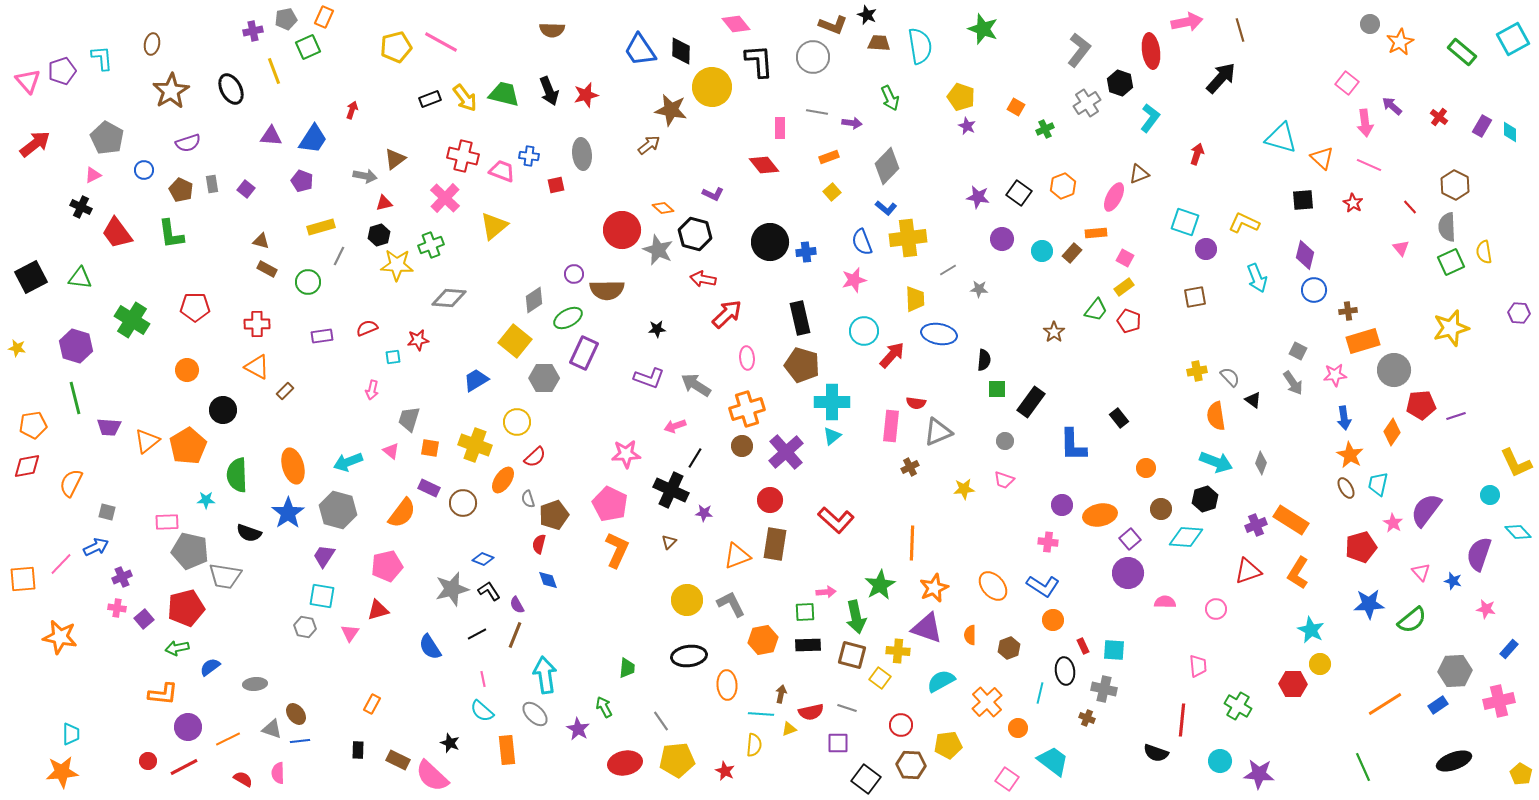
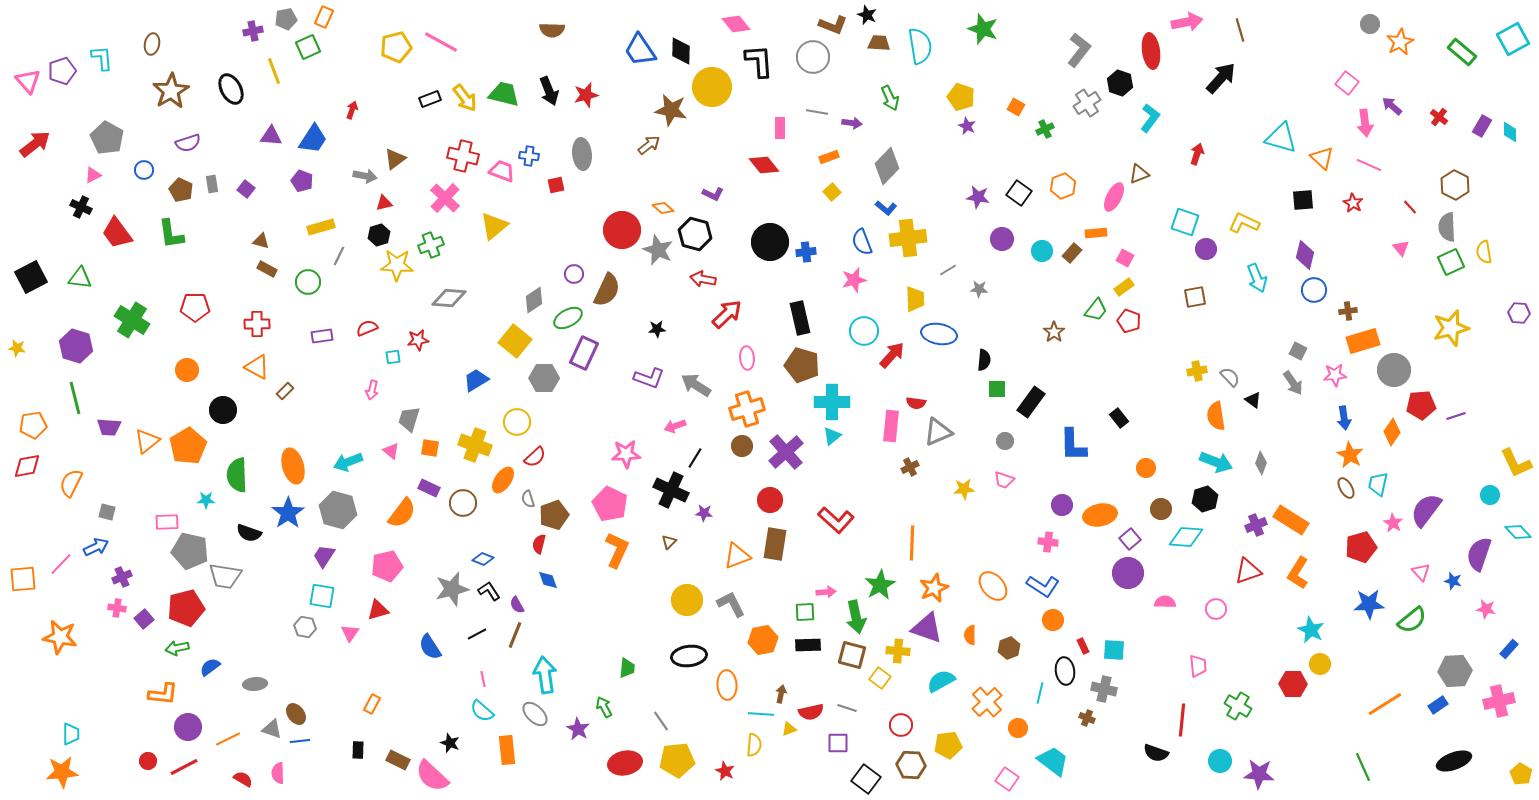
brown semicircle at (607, 290): rotated 64 degrees counterclockwise
